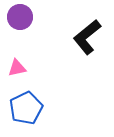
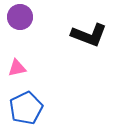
black L-shape: moved 2 px right, 2 px up; rotated 120 degrees counterclockwise
